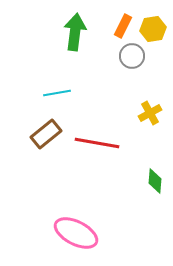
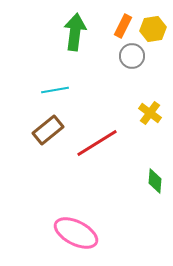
cyan line: moved 2 px left, 3 px up
yellow cross: rotated 25 degrees counterclockwise
brown rectangle: moved 2 px right, 4 px up
red line: rotated 42 degrees counterclockwise
